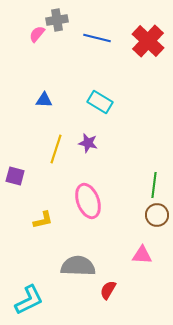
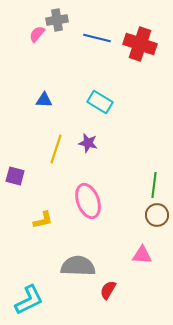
red cross: moved 8 px left, 3 px down; rotated 24 degrees counterclockwise
